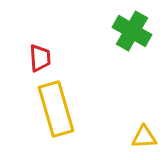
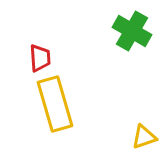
yellow rectangle: moved 1 px left, 5 px up
yellow triangle: rotated 16 degrees counterclockwise
